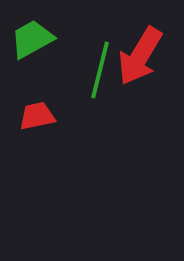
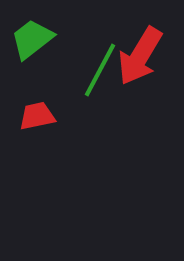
green trapezoid: rotated 9 degrees counterclockwise
green line: rotated 14 degrees clockwise
